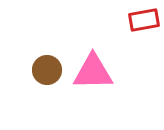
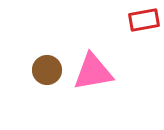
pink triangle: rotated 9 degrees counterclockwise
